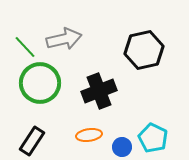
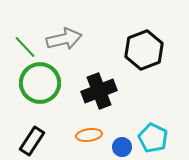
black hexagon: rotated 9 degrees counterclockwise
